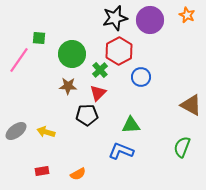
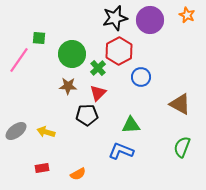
green cross: moved 2 px left, 2 px up
brown triangle: moved 11 px left, 1 px up
red rectangle: moved 3 px up
